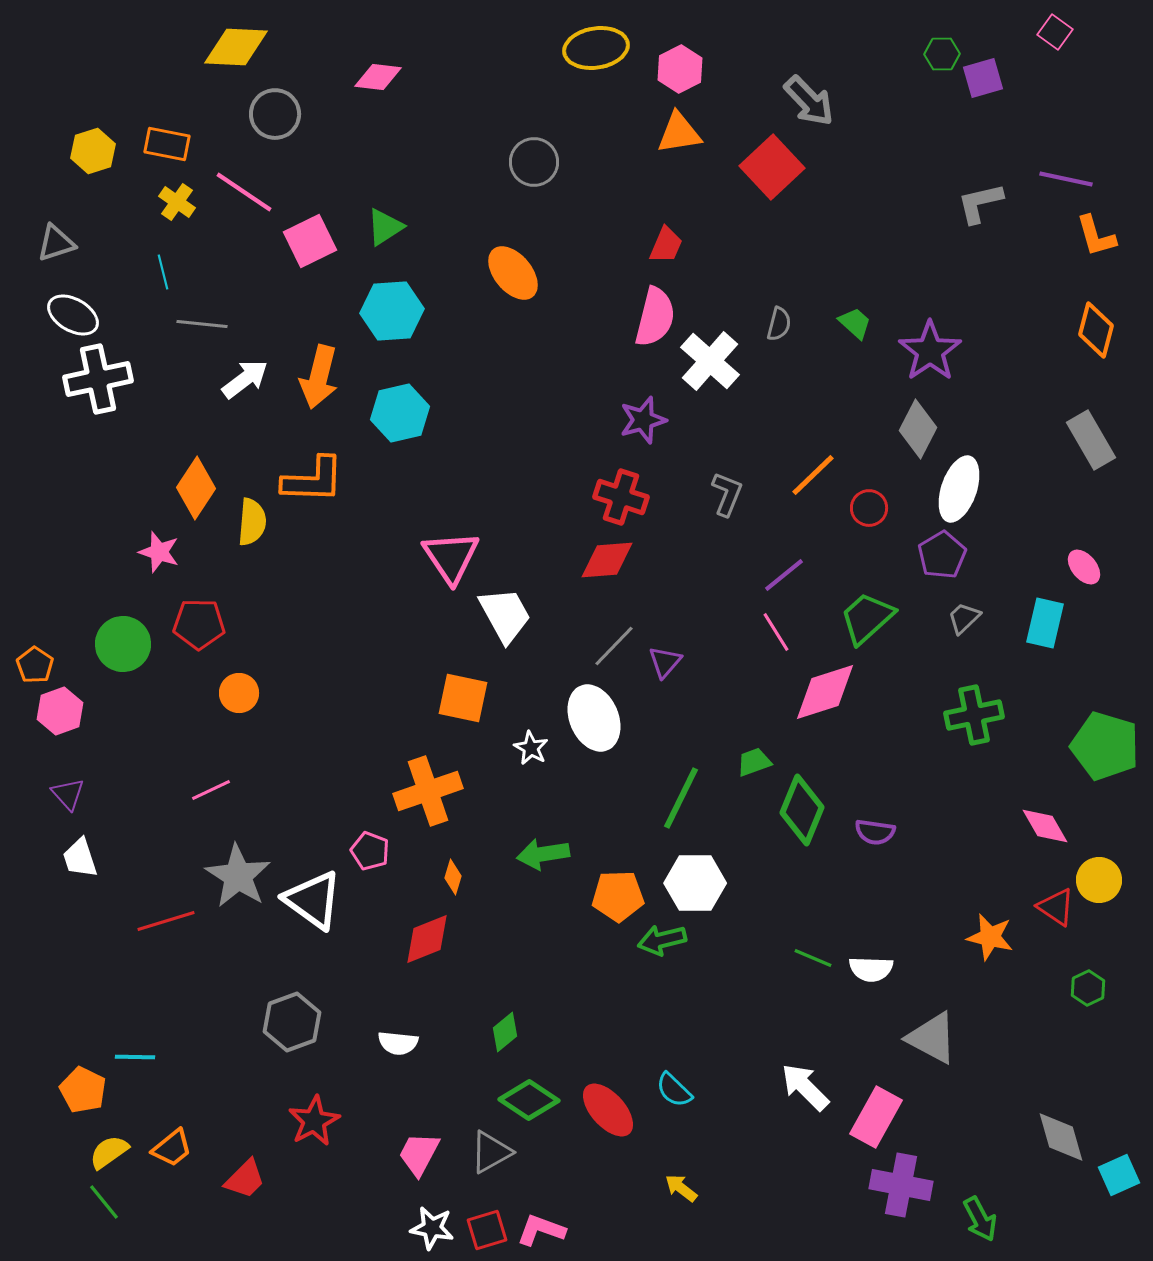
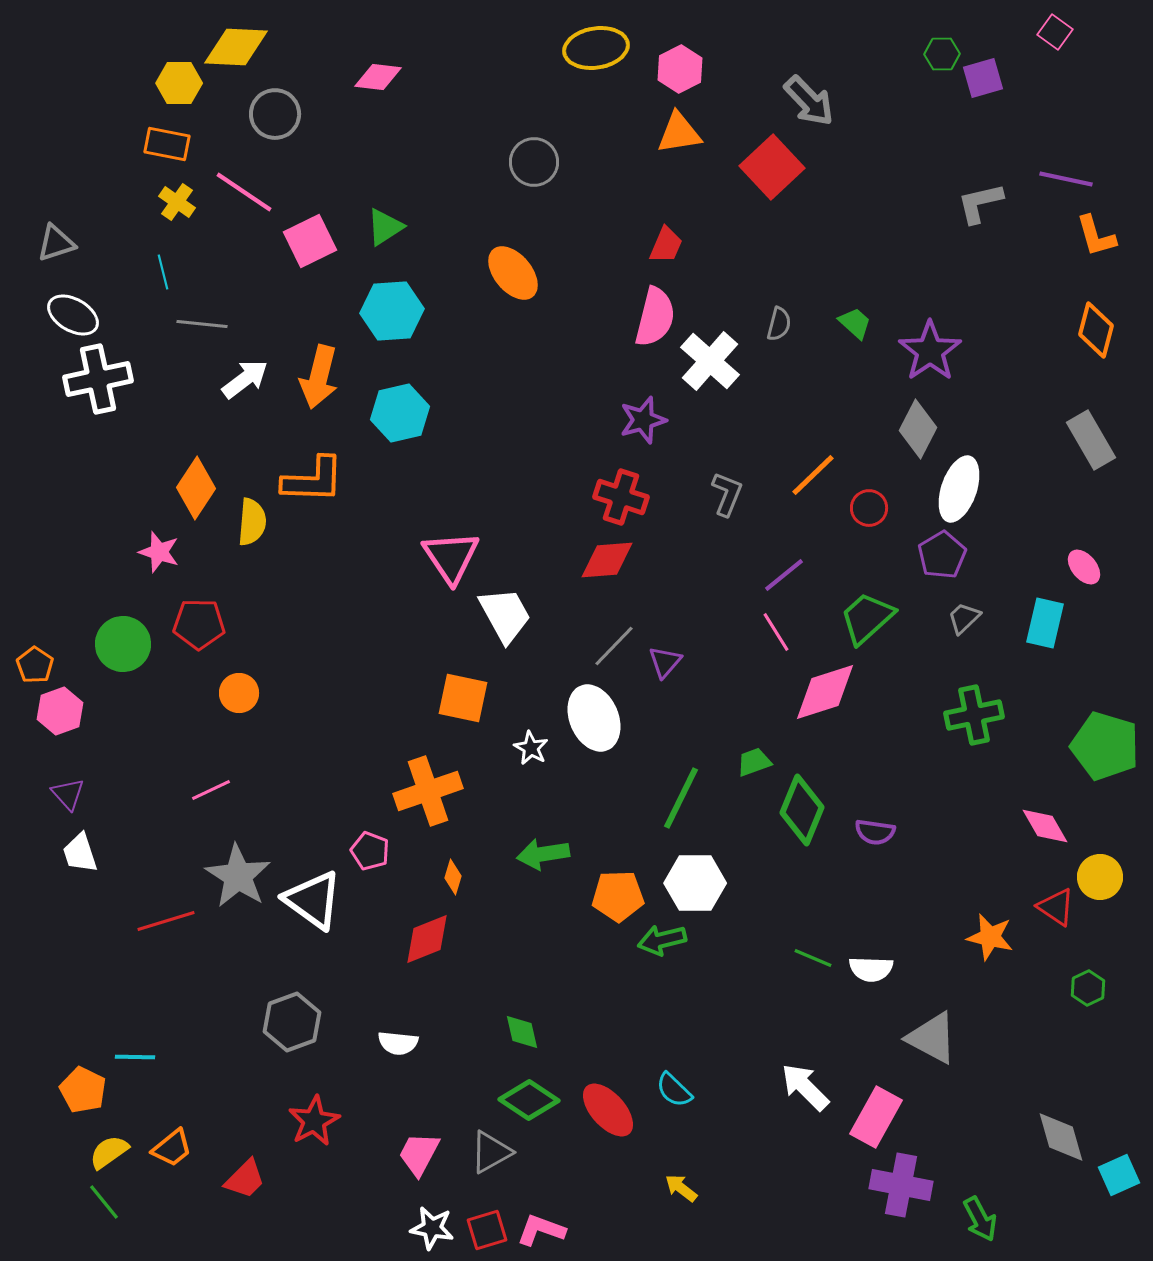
yellow hexagon at (93, 151): moved 86 px right, 68 px up; rotated 18 degrees clockwise
white trapezoid at (80, 858): moved 5 px up
yellow circle at (1099, 880): moved 1 px right, 3 px up
green diamond at (505, 1032): moved 17 px right; rotated 63 degrees counterclockwise
